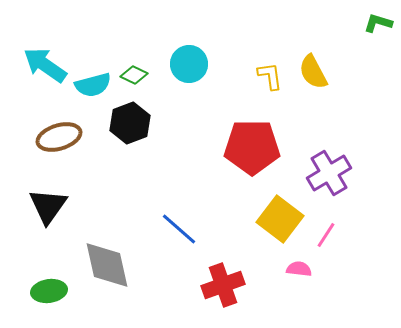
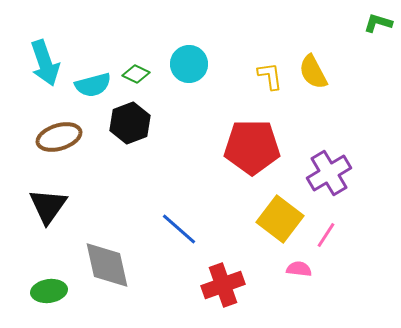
cyan arrow: moved 2 px up; rotated 144 degrees counterclockwise
green diamond: moved 2 px right, 1 px up
